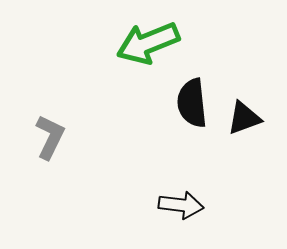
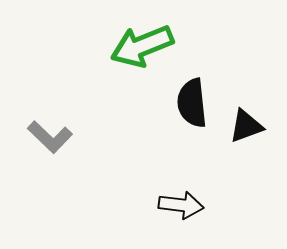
green arrow: moved 6 px left, 3 px down
black triangle: moved 2 px right, 8 px down
gray L-shape: rotated 108 degrees clockwise
